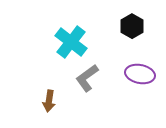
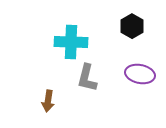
cyan cross: rotated 36 degrees counterclockwise
gray L-shape: rotated 40 degrees counterclockwise
brown arrow: moved 1 px left
